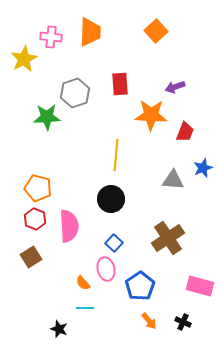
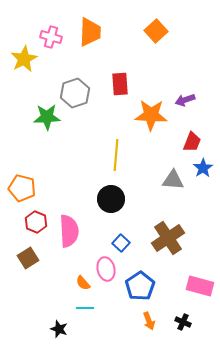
pink cross: rotated 10 degrees clockwise
purple arrow: moved 10 px right, 13 px down
red trapezoid: moved 7 px right, 10 px down
blue star: rotated 12 degrees counterclockwise
orange pentagon: moved 16 px left
red hexagon: moved 1 px right, 3 px down
pink semicircle: moved 5 px down
blue square: moved 7 px right
brown square: moved 3 px left, 1 px down
orange arrow: rotated 18 degrees clockwise
